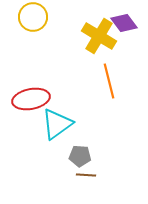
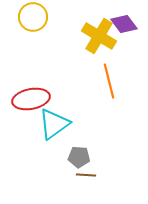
purple diamond: moved 1 px down
cyan triangle: moved 3 px left
gray pentagon: moved 1 px left, 1 px down
